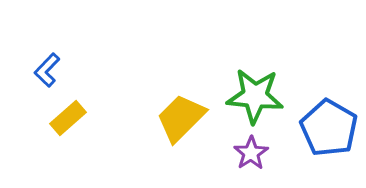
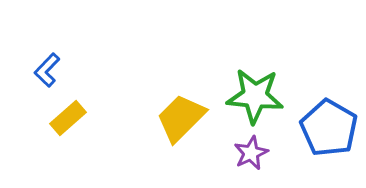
purple star: rotated 8 degrees clockwise
